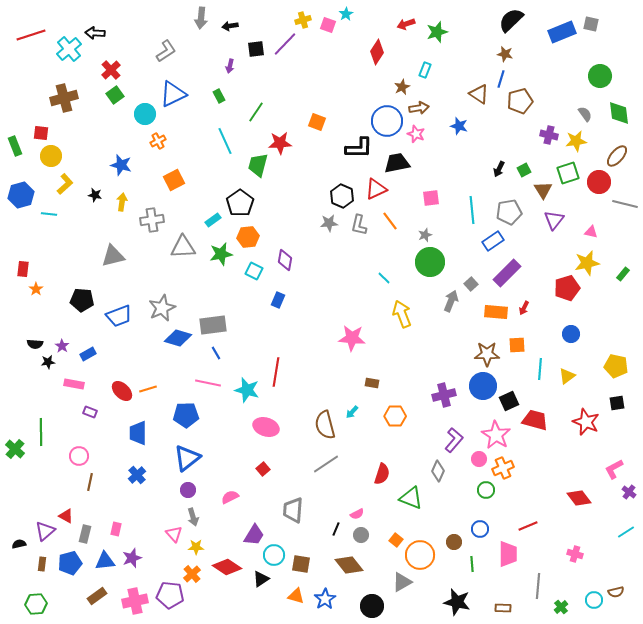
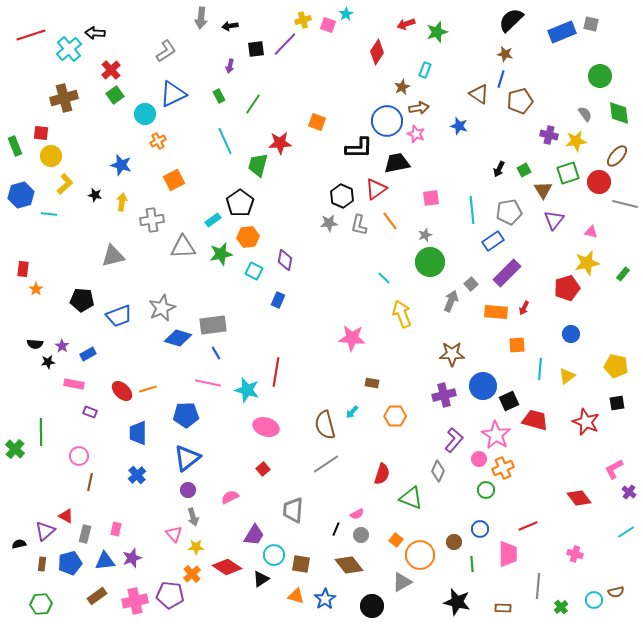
green line at (256, 112): moved 3 px left, 8 px up
red triangle at (376, 189): rotated 10 degrees counterclockwise
brown star at (487, 354): moved 35 px left
green hexagon at (36, 604): moved 5 px right
